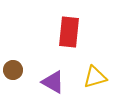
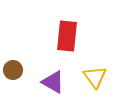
red rectangle: moved 2 px left, 4 px down
yellow triangle: rotated 50 degrees counterclockwise
